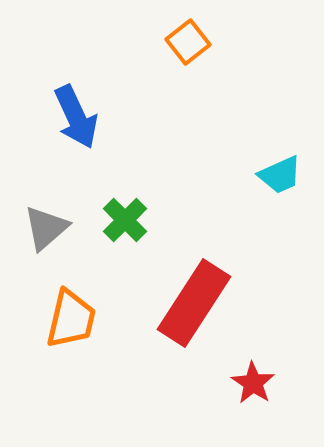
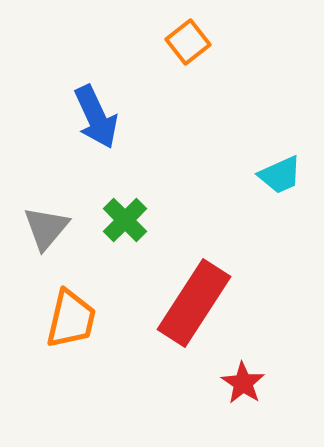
blue arrow: moved 20 px right
gray triangle: rotated 9 degrees counterclockwise
red star: moved 10 px left
